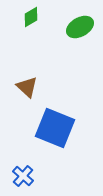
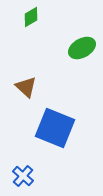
green ellipse: moved 2 px right, 21 px down
brown triangle: moved 1 px left
